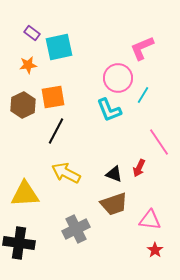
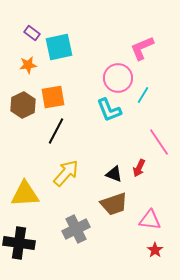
yellow arrow: rotated 104 degrees clockwise
